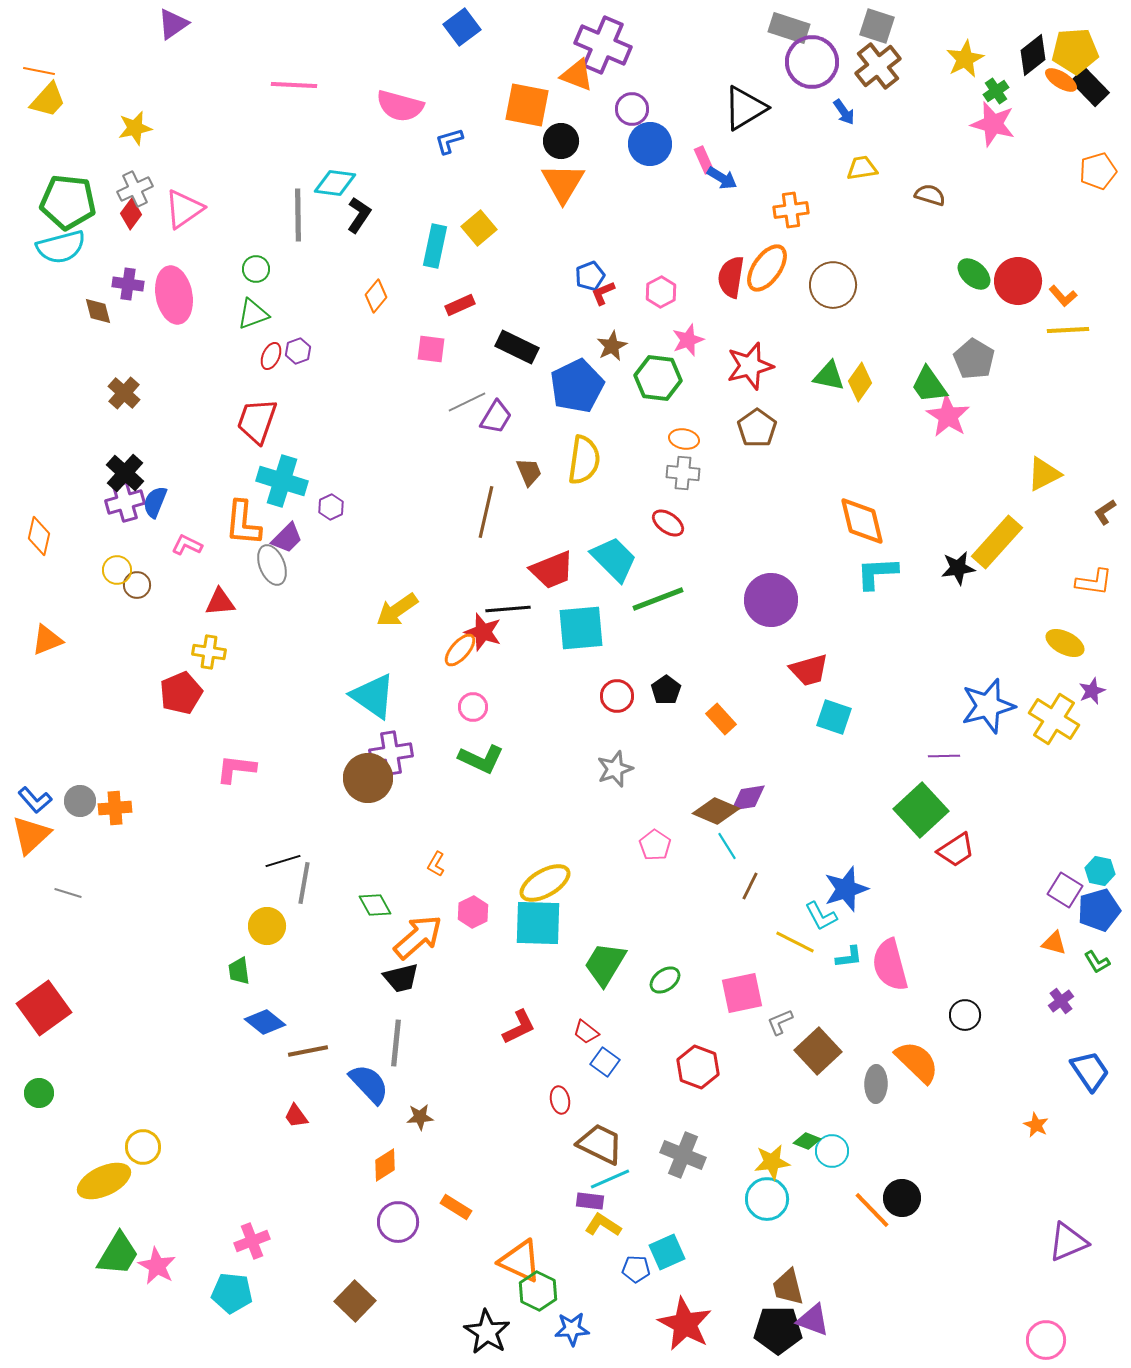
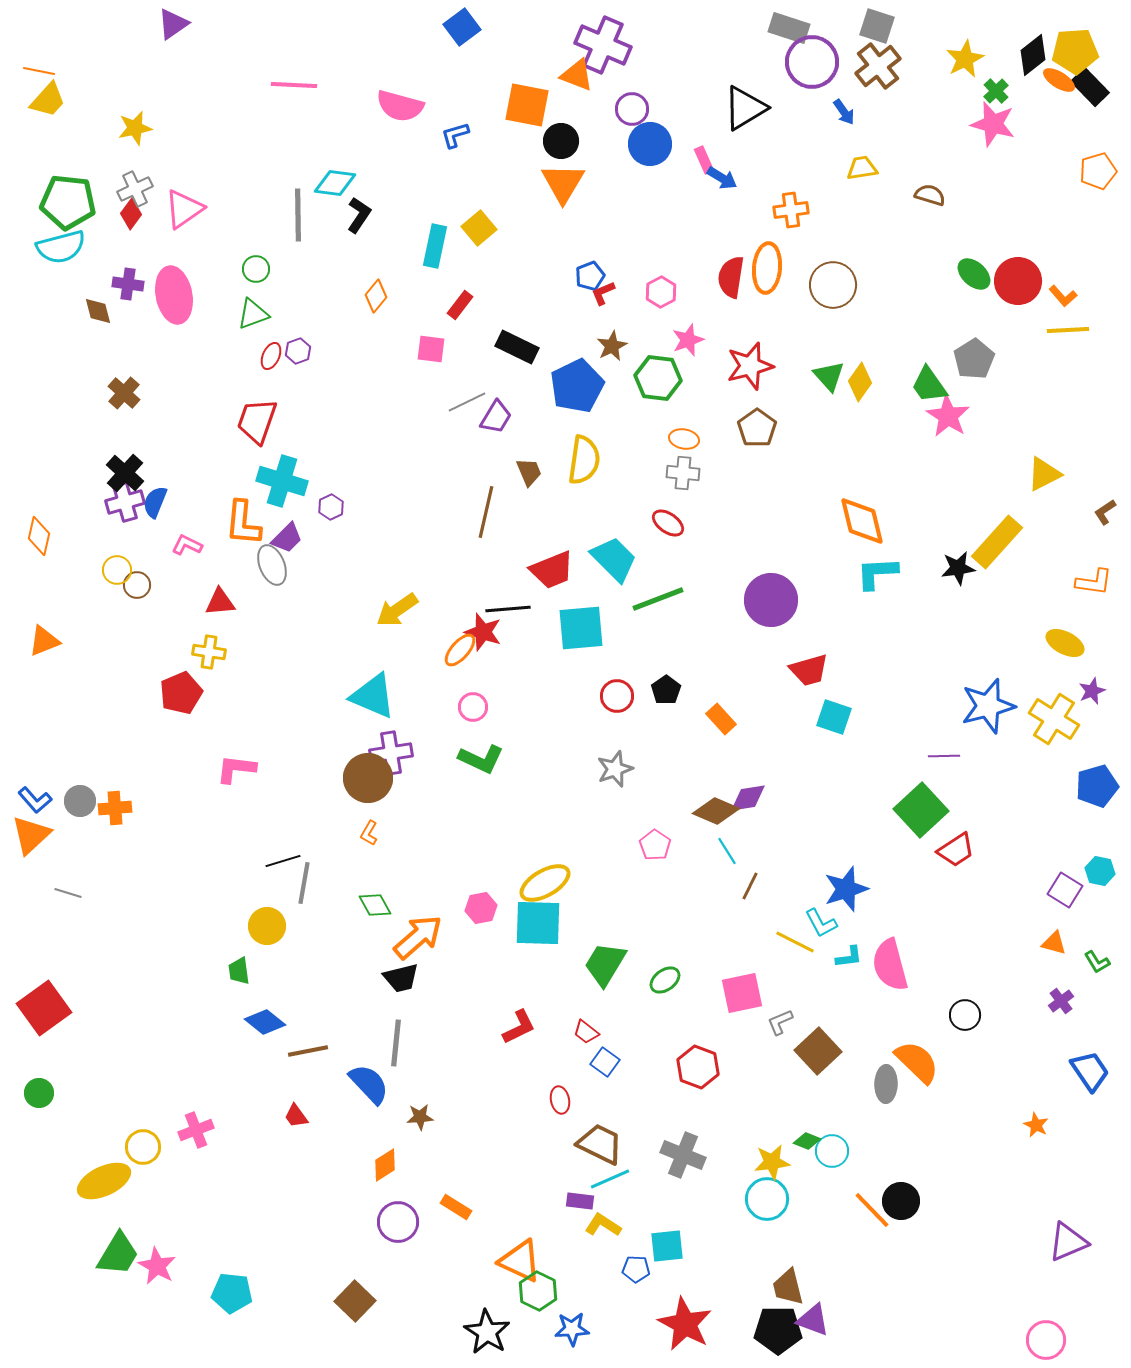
orange ellipse at (1061, 80): moved 2 px left
green cross at (996, 91): rotated 10 degrees counterclockwise
blue L-shape at (449, 141): moved 6 px right, 6 px up
orange ellipse at (767, 268): rotated 30 degrees counterclockwise
red rectangle at (460, 305): rotated 28 degrees counterclockwise
gray pentagon at (974, 359): rotated 9 degrees clockwise
green triangle at (829, 376): rotated 36 degrees clockwise
orange triangle at (47, 640): moved 3 px left, 1 px down
cyan triangle at (373, 696): rotated 12 degrees counterclockwise
cyan line at (727, 846): moved 5 px down
orange L-shape at (436, 864): moved 67 px left, 31 px up
blue pentagon at (1099, 910): moved 2 px left, 124 px up
pink hexagon at (473, 912): moved 8 px right, 4 px up; rotated 16 degrees clockwise
cyan L-shape at (821, 916): moved 7 px down
gray ellipse at (876, 1084): moved 10 px right
black circle at (902, 1198): moved 1 px left, 3 px down
purple rectangle at (590, 1201): moved 10 px left
pink cross at (252, 1241): moved 56 px left, 111 px up
cyan square at (667, 1252): moved 6 px up; rotated 18 degrees clockwise
